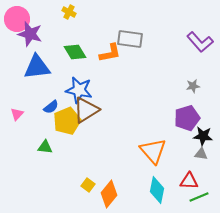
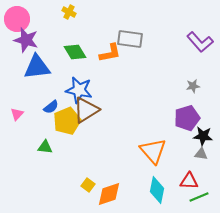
purple star: moved 4 px left, 6 px down
orange diamond: rotated 32 degrees clockwise
